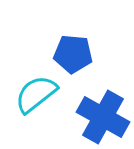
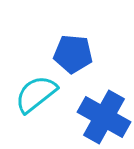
blue cross: moved 1 px right
